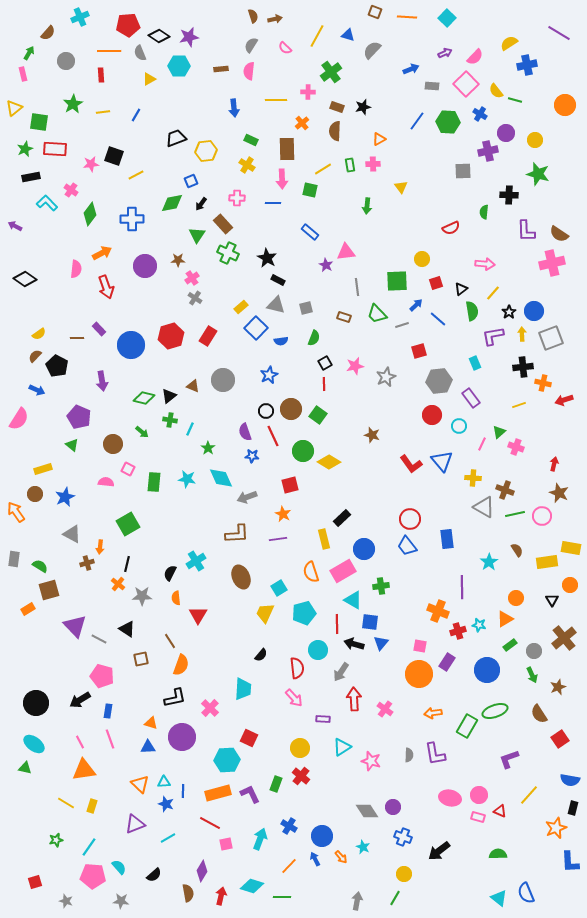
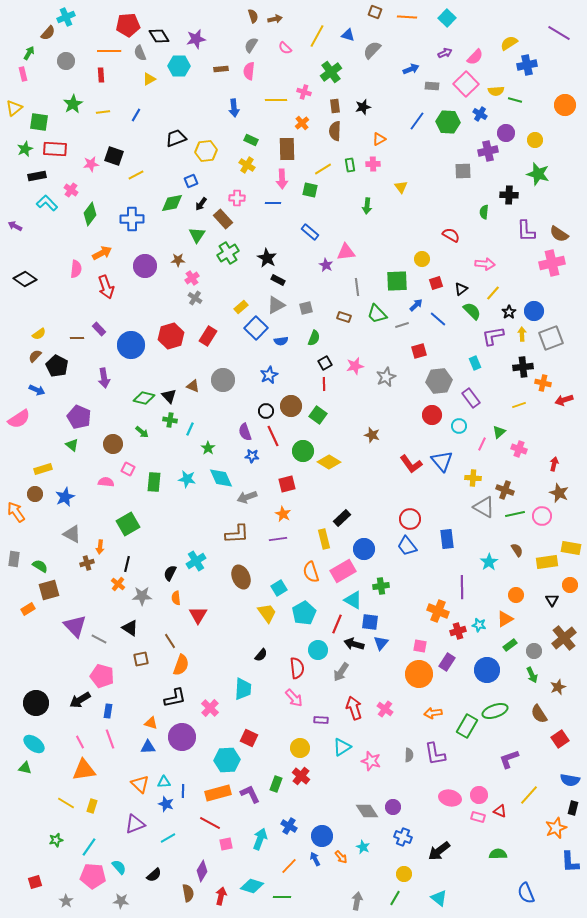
cyan cross at (80, 17): moved 14 px left
black diamond at (159, 36): rotated 25 degrees clockwise
purple star at (189, 37): moved 7 px right, 2 px down
yellow semicircle at (496, 91): rotated 56 degrees counterclockwise
pink cross at (308, 92): moved 4 px left; rotated 16 degrees clockwise
brown rectangle at (337, 107): moved 2 px left, 1 px up; rotated 64 degrees clockwise
black rectangle at (31, 177): moved 6 px right, 1 px up
brown rectangle at (223, 224): moved 5 px up
red semicircle at (451, 228): moved 7 px down; rotated 126 degrees counterclockwise
green cross at (228, 253): rotated 35 degrees clockwise
gray triangle at (276, 305): rotated 42 degrees counterclockwise
green semicircle at (472, 311): rotated 36 degrees counterclockwise
purple arrow at (102, 381): moved 2 px right, 3 px up
black triangle at (169, 396): rotated 35 degrees counterclockwise
brown circle at (291, 409): moved 3 px up
pink semicircle at (19, 419): rotated 25 degrees clockwise
pink cross at (516, 447): moved 3 px right, 2 px down
red square at (290, 485): moved 3 px left, 1 px up
orange circle at (516, 598): moved 3 px up
yellow trapezoid at (265, 613): moved 2 px right; rotated 120 degrees clockwise
cyan pentagon at (304, 613): rotated 15 degrees counterclockwise
red line at (337, 624): rotated 24 degrees clockwise
black triangle at (127, 629): moved 3 px right, 1 px up
red arrow at (354, 699): moved 9 px down; rotated 15 degrees counterclockwise
purple rectangle at (323, 719): moved 2 px left, 1 px down
cyan triangle at (499, 898): moved 60 px left
gray star at (66, 901): rotated 16 degrees clockwise
